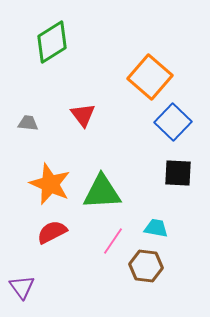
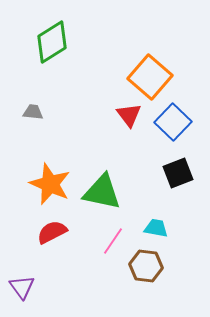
red triangle: moved 46 px right
gray trapezoid: moved 5 px right, 11 px up
black square: rotated 24 degrees counterclockwise
green triangle: rotated 15 degrees clockwise
